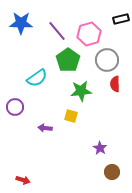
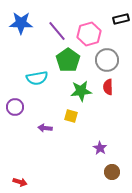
cyan semicircle: rotated 25 degrees clockwise
red semicircle: moved 7 px left, 3 px down
red arrow: moved 3 px left, 2 px down
